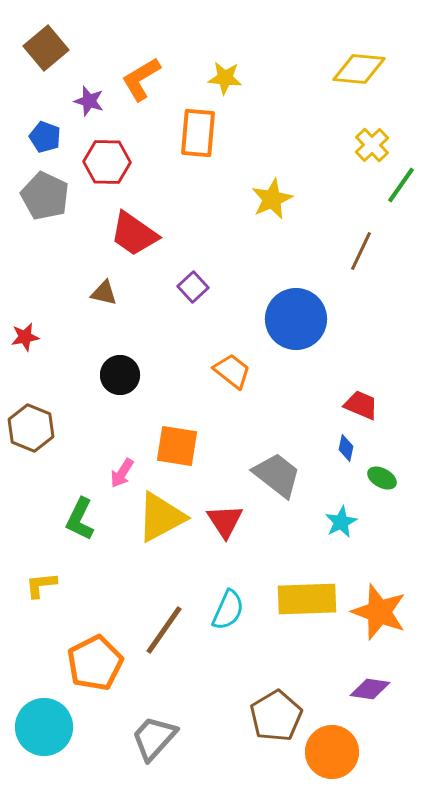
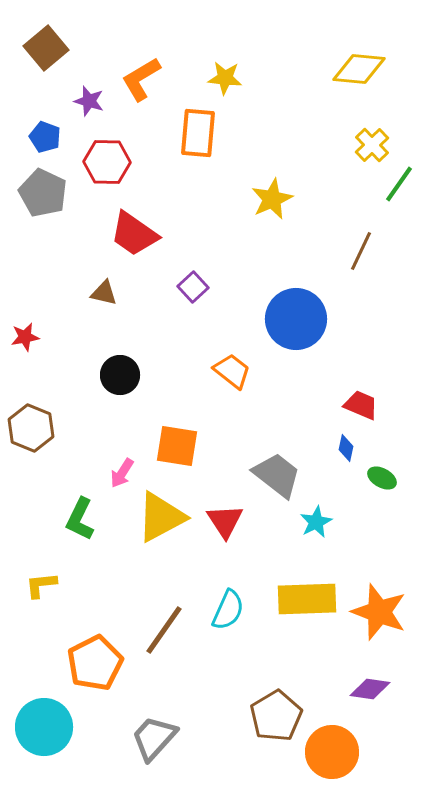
green line at (401, 185): moved 2 px left, 1 px up
gray pentagon at (45, 196): moved 2 px left, 3 px up
cyan star at (341, 522): moved 25 px left
